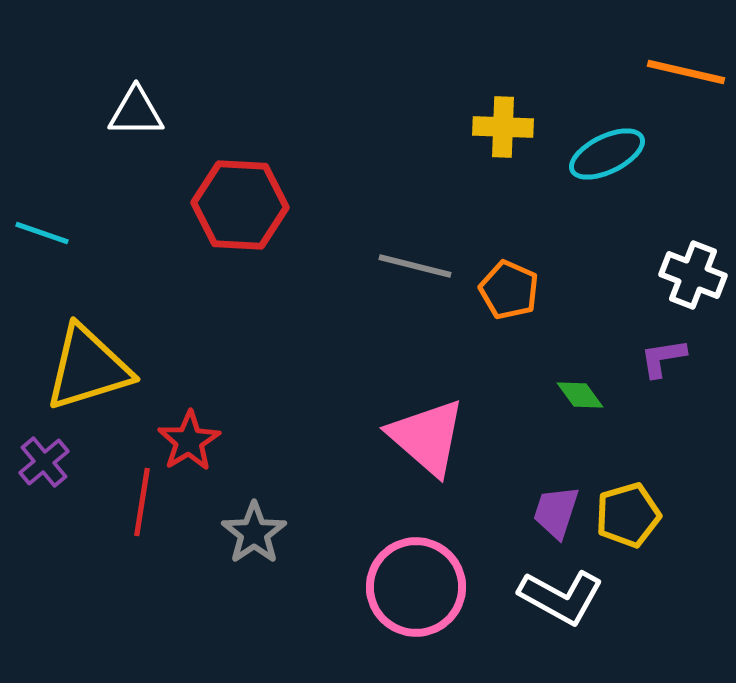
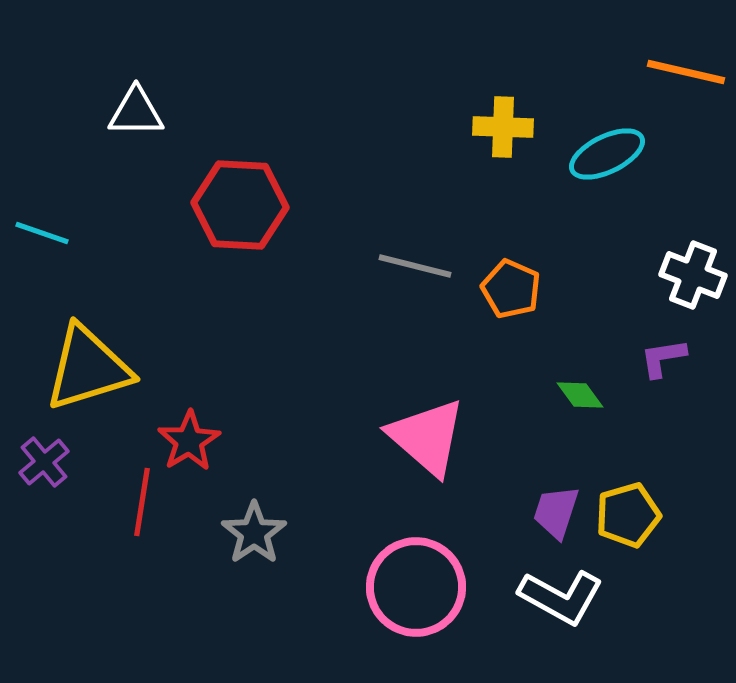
orange pentagon: moved 2 px right, 1 px up
